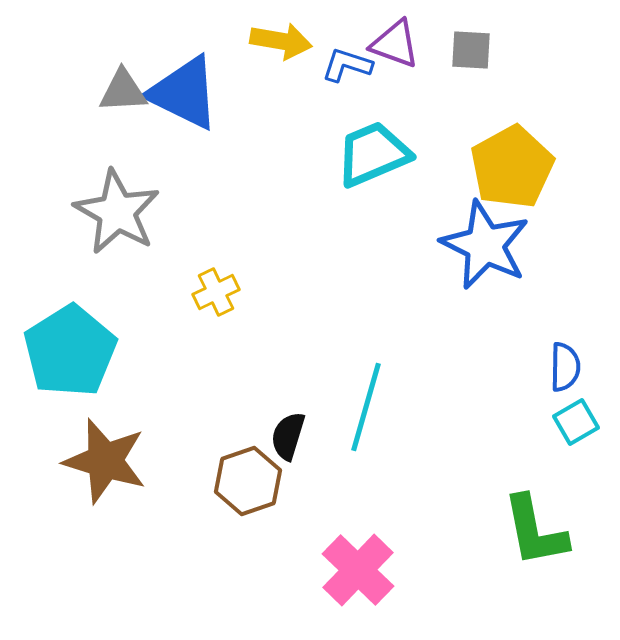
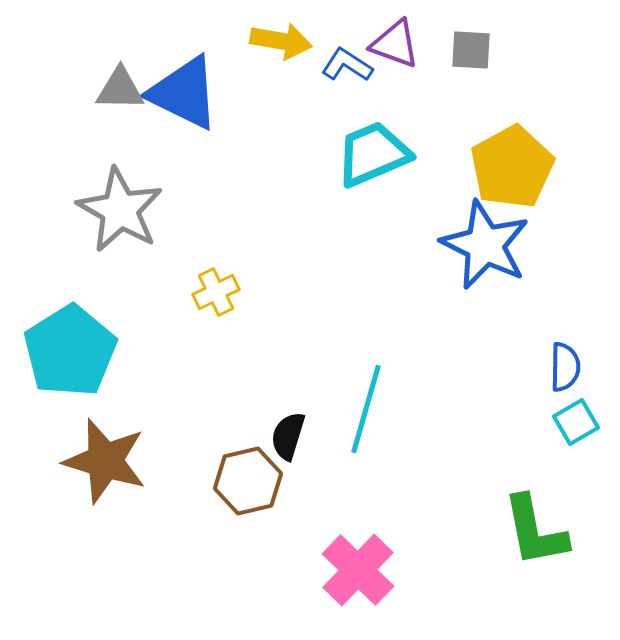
blue L-shape: rotated 15 degrees clockwise
gray triangle: moved 3 px left, 2 px up; rotated 4 degrees clockwise
gray star: moved 3 px right, 2 px up
cyan line: moved 2 px down
brown hexagon: rotated 6 degrees clockwise
